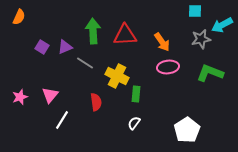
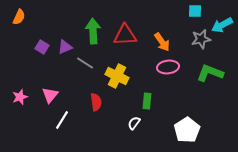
green rectangle: moved 11 px right, 7 px down
